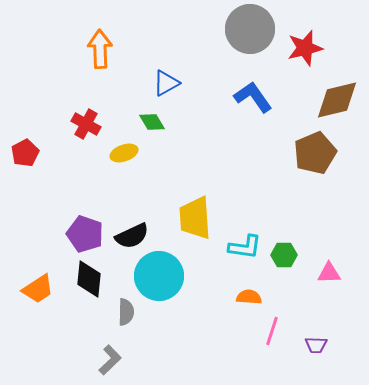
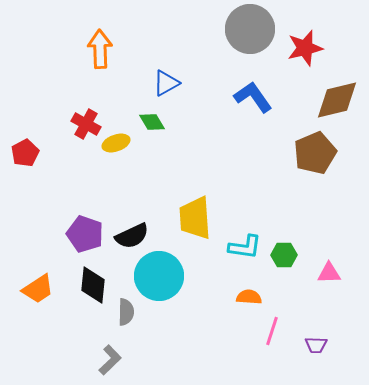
yellow ellipse: moved 8 px left, 10 px up
black diamond: moved 4 px right, 6 px down
